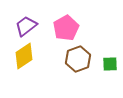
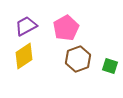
purple trapezoid: rotated 10 degrees clockwise
green square: moved 2 px down; rotated 21 degrees clockwise
